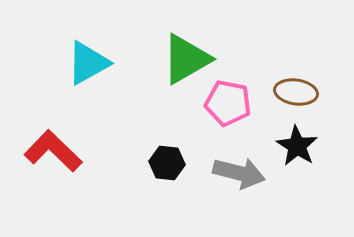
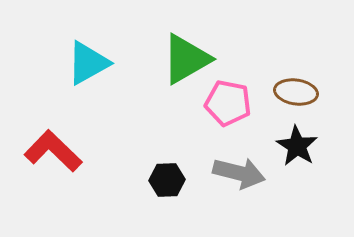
black hexagon: moved 17 px down; rotated 8 degrees counterclockwise
